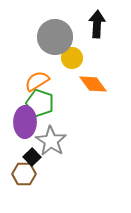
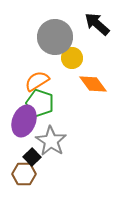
black arrow: rotated 52 degrees counterclockwise
purple ellipse: moved 1 px left, 1 px up; rotated 20 degrees clockwise
